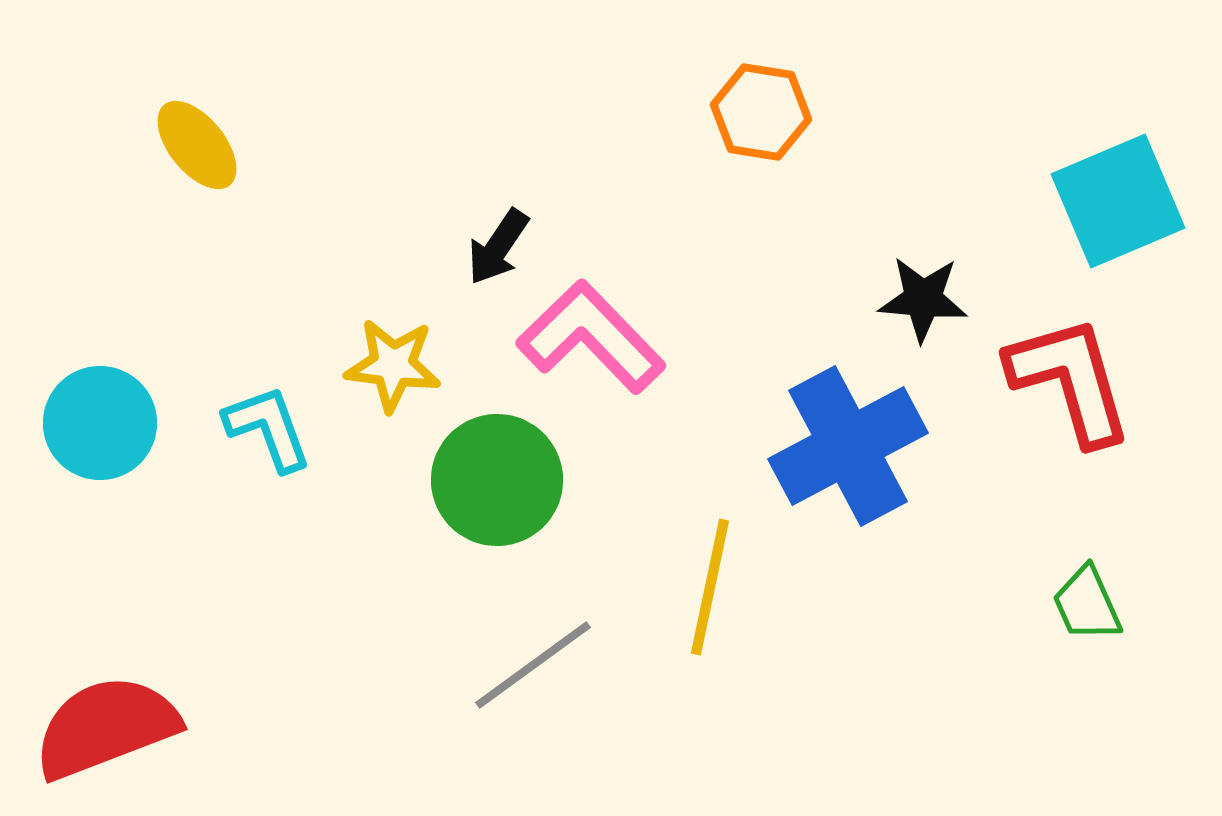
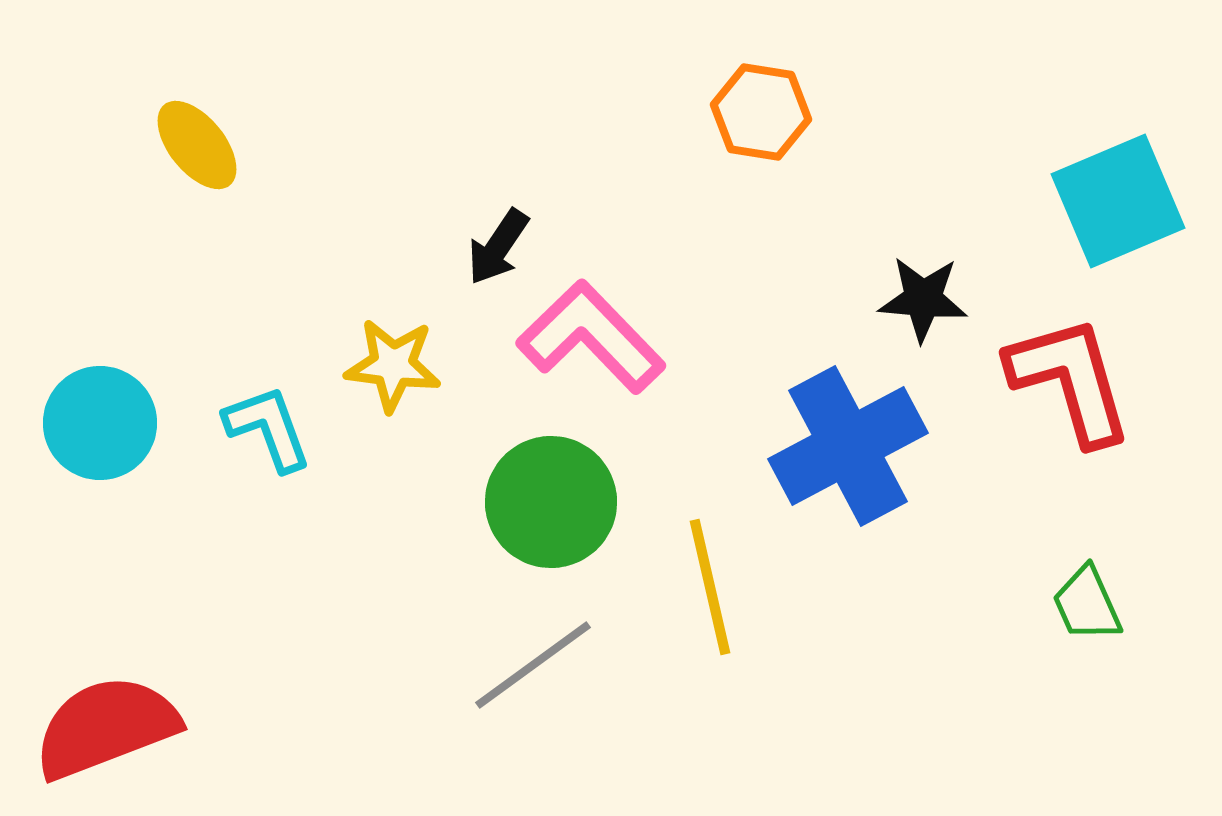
green circle: moved 54 px right, 22 px down
yellow line: rotated 25 degrees counterclockwise
